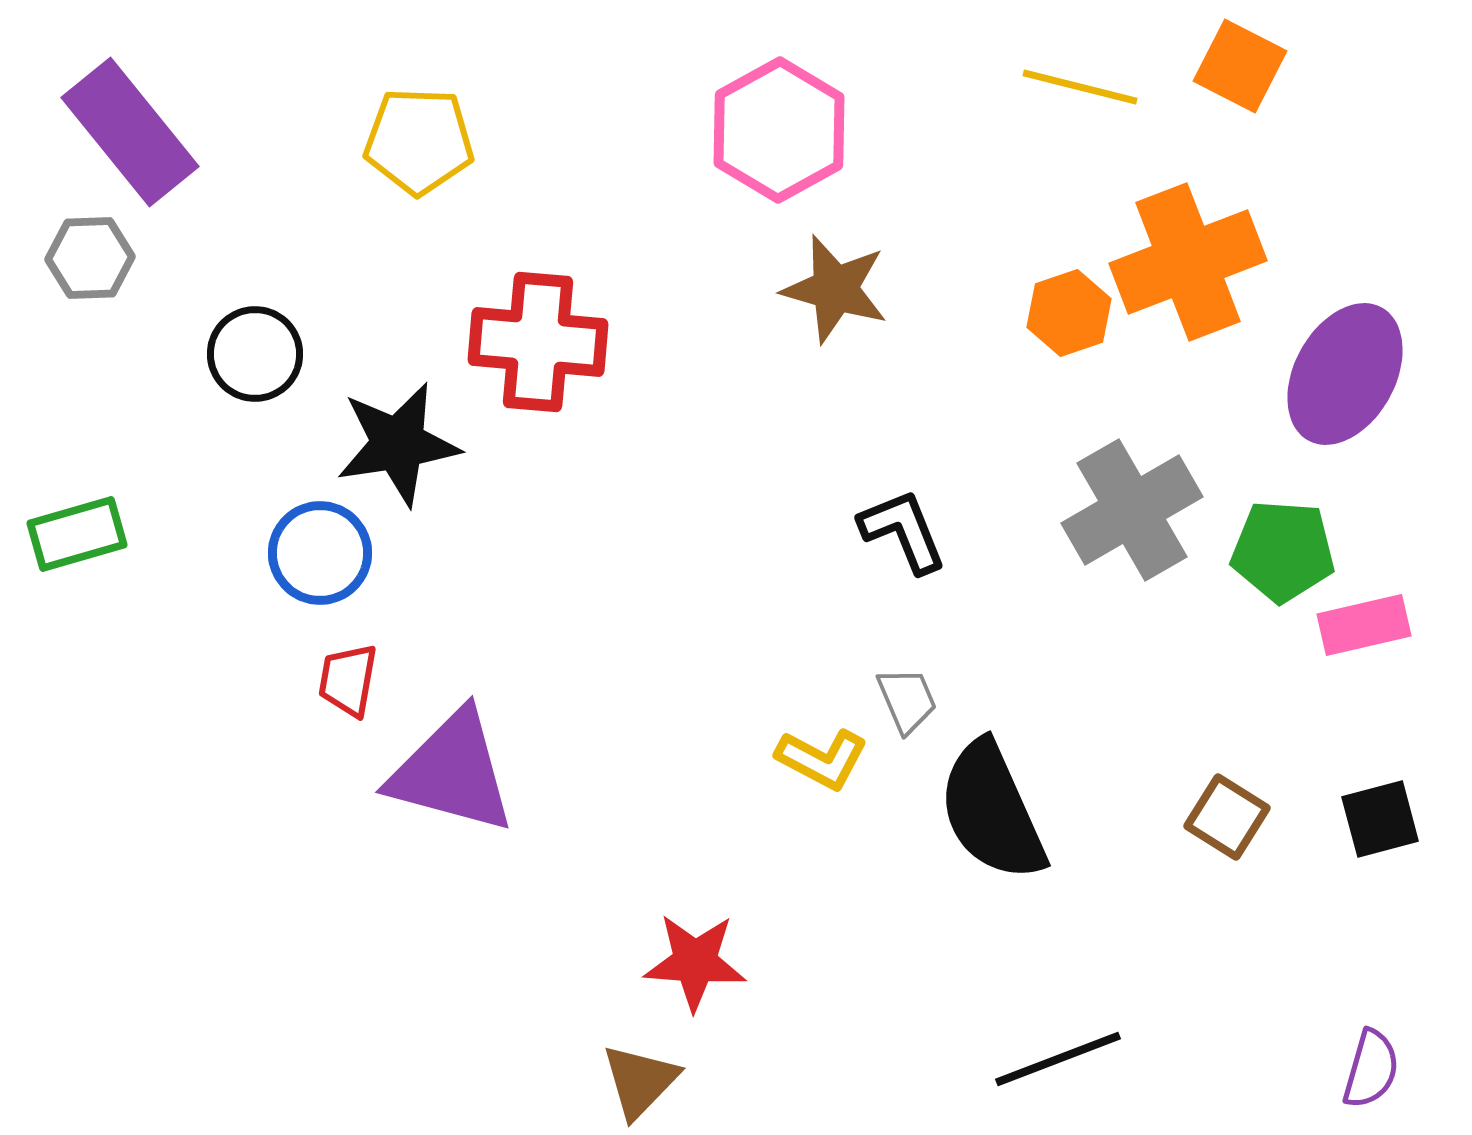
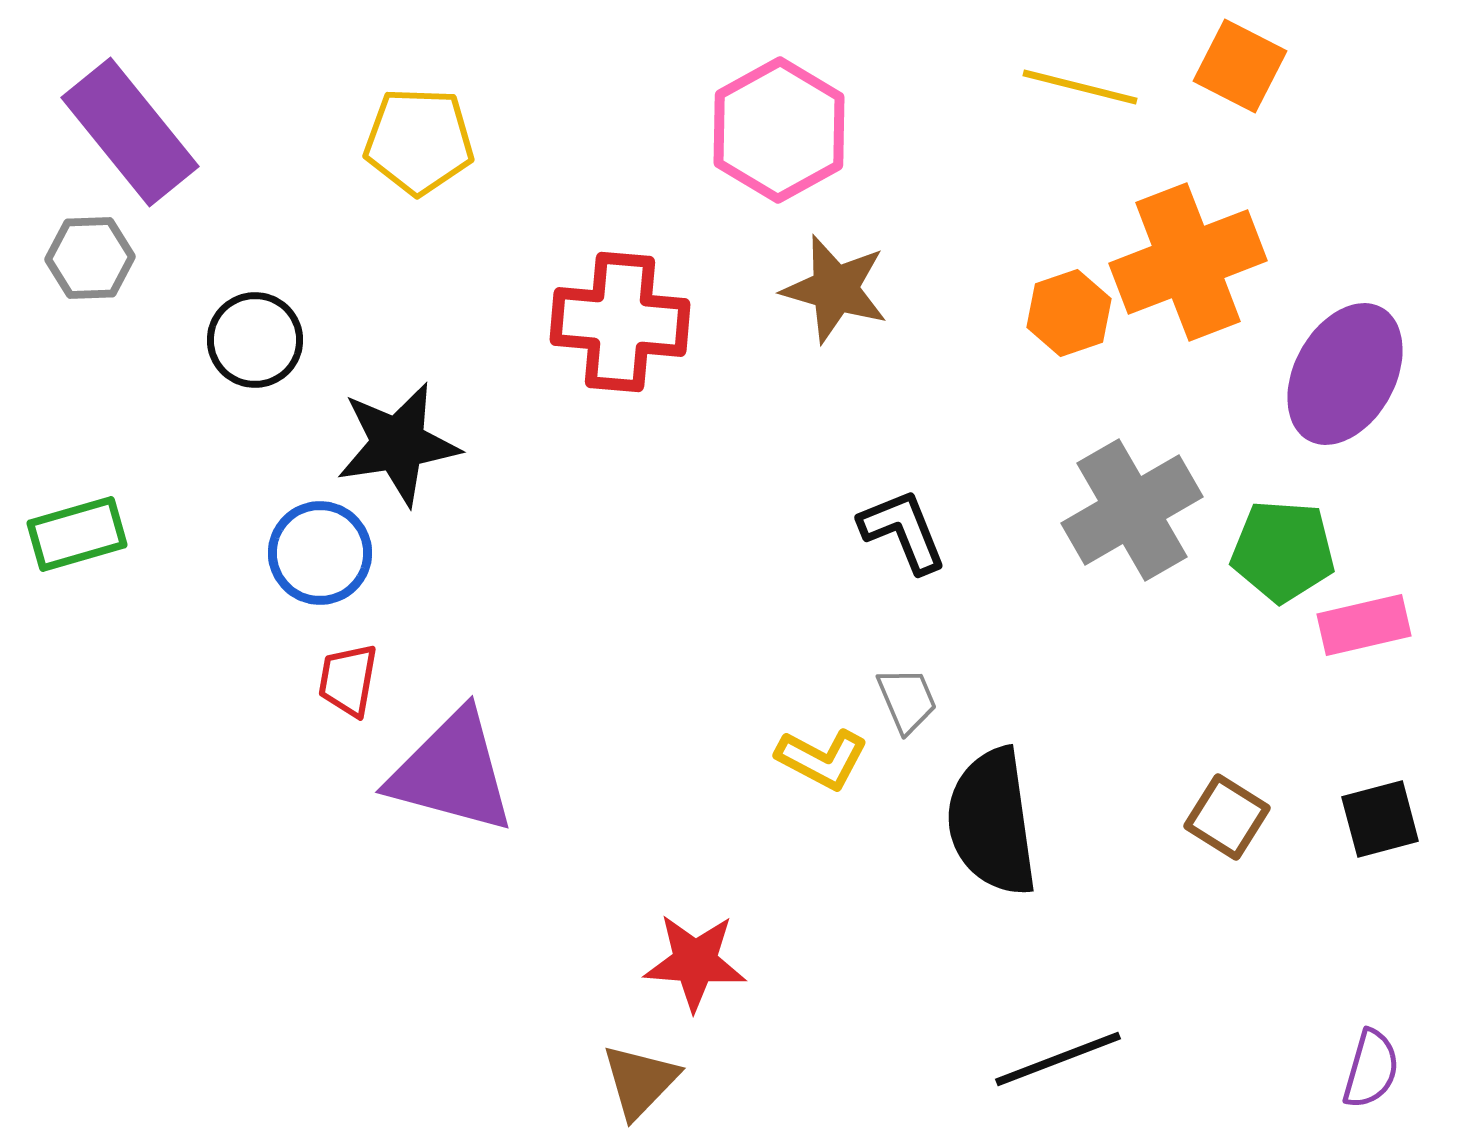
red cross: moved 82 px right, 20 px up
black circle: moved 14 px up
black semicircle: moved 11 px down; rotated 16 degrees clockwise
